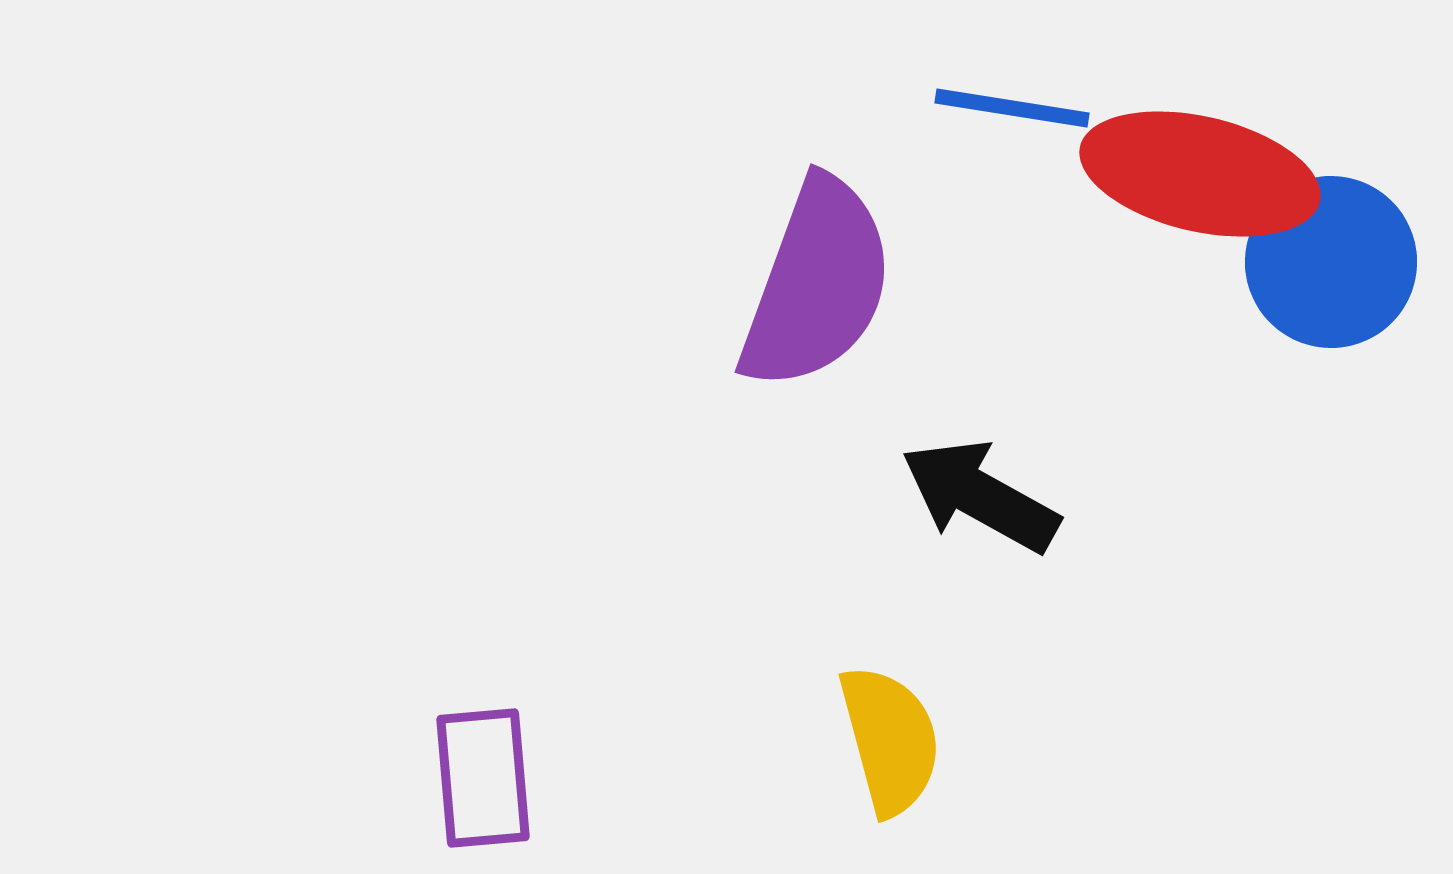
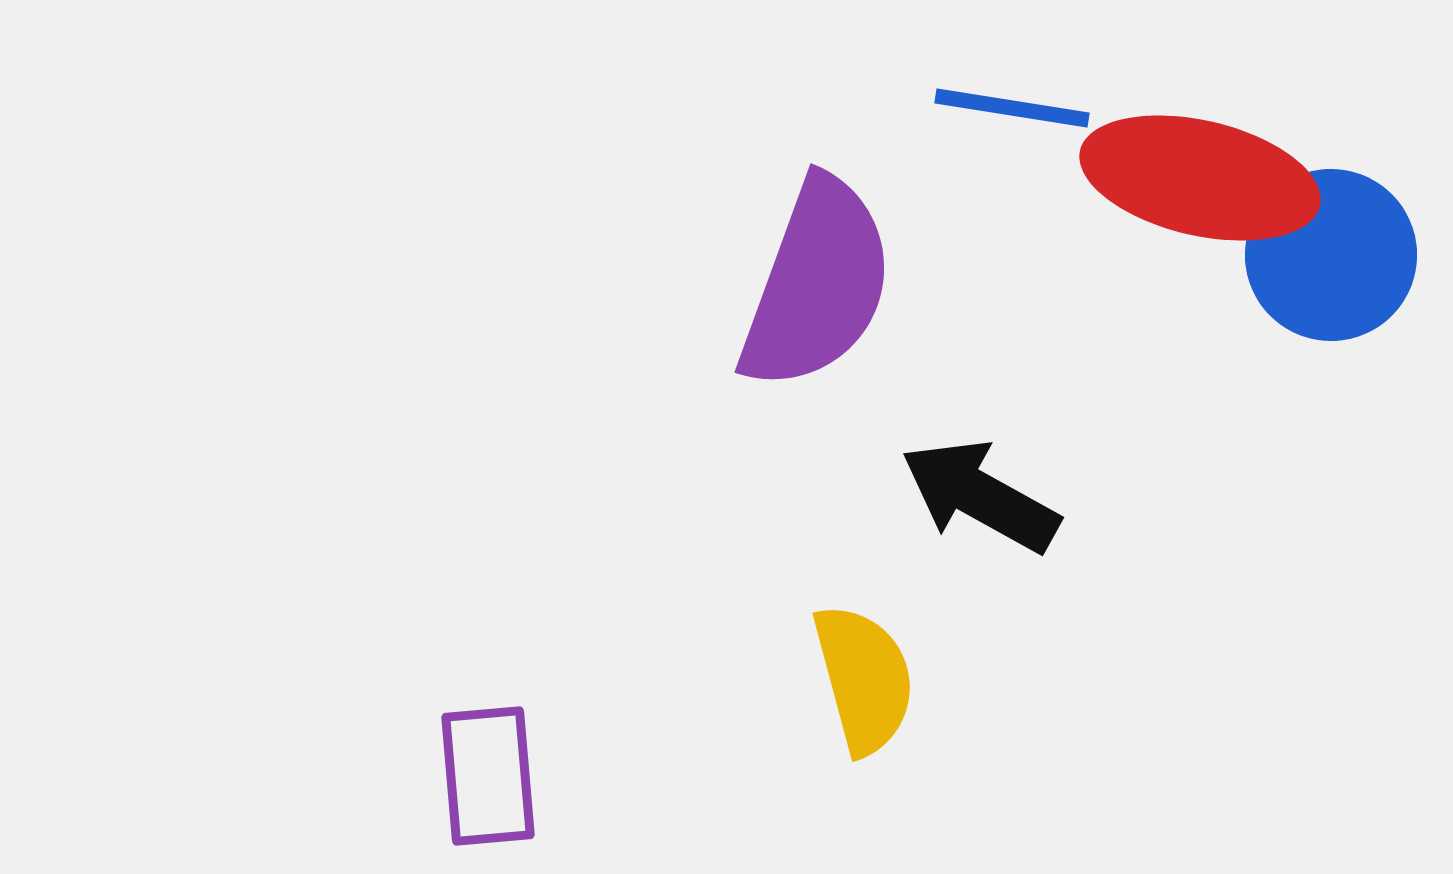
red ellipse: moved 4 px down
blue circle: moved 7 px up
yellow semicircle: moved 26 px left, 61 px up
purple rectangle: moved 5 px right, 2 px up
